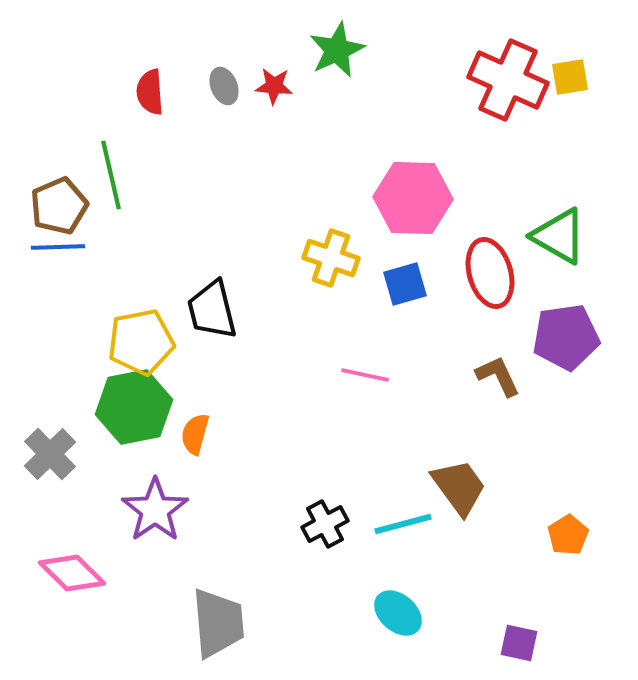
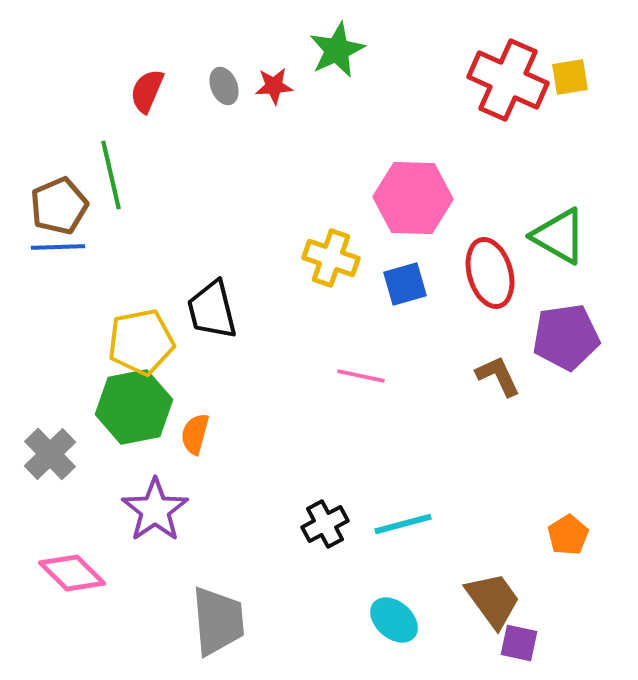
red star: rotated 9 degrees counterclockwise
red semicircle: moved 3 px left, 1 px up; rotated 27 degrees clockwise
pink line: moved 4 px left, 1 px down
brown trapezoid: moved 34 px right, 113 px down
cyan ellipse: moved 4 px left, 7 px down
gray trapezoid: moved 2 px up
